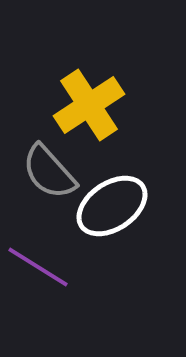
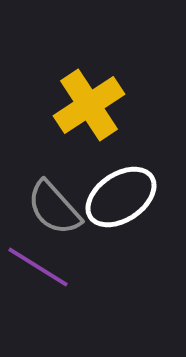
gray semicircle: moved 5 px right, 36 px down
white ellipse: moved 9 px right, 9 px up
